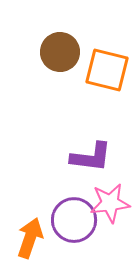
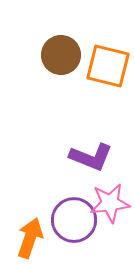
brown circle: moved 1 px right, 3 px down
orange square: moved 1 px right, 4 px up
purple L-shape: rotated 15 degrees clockwise
